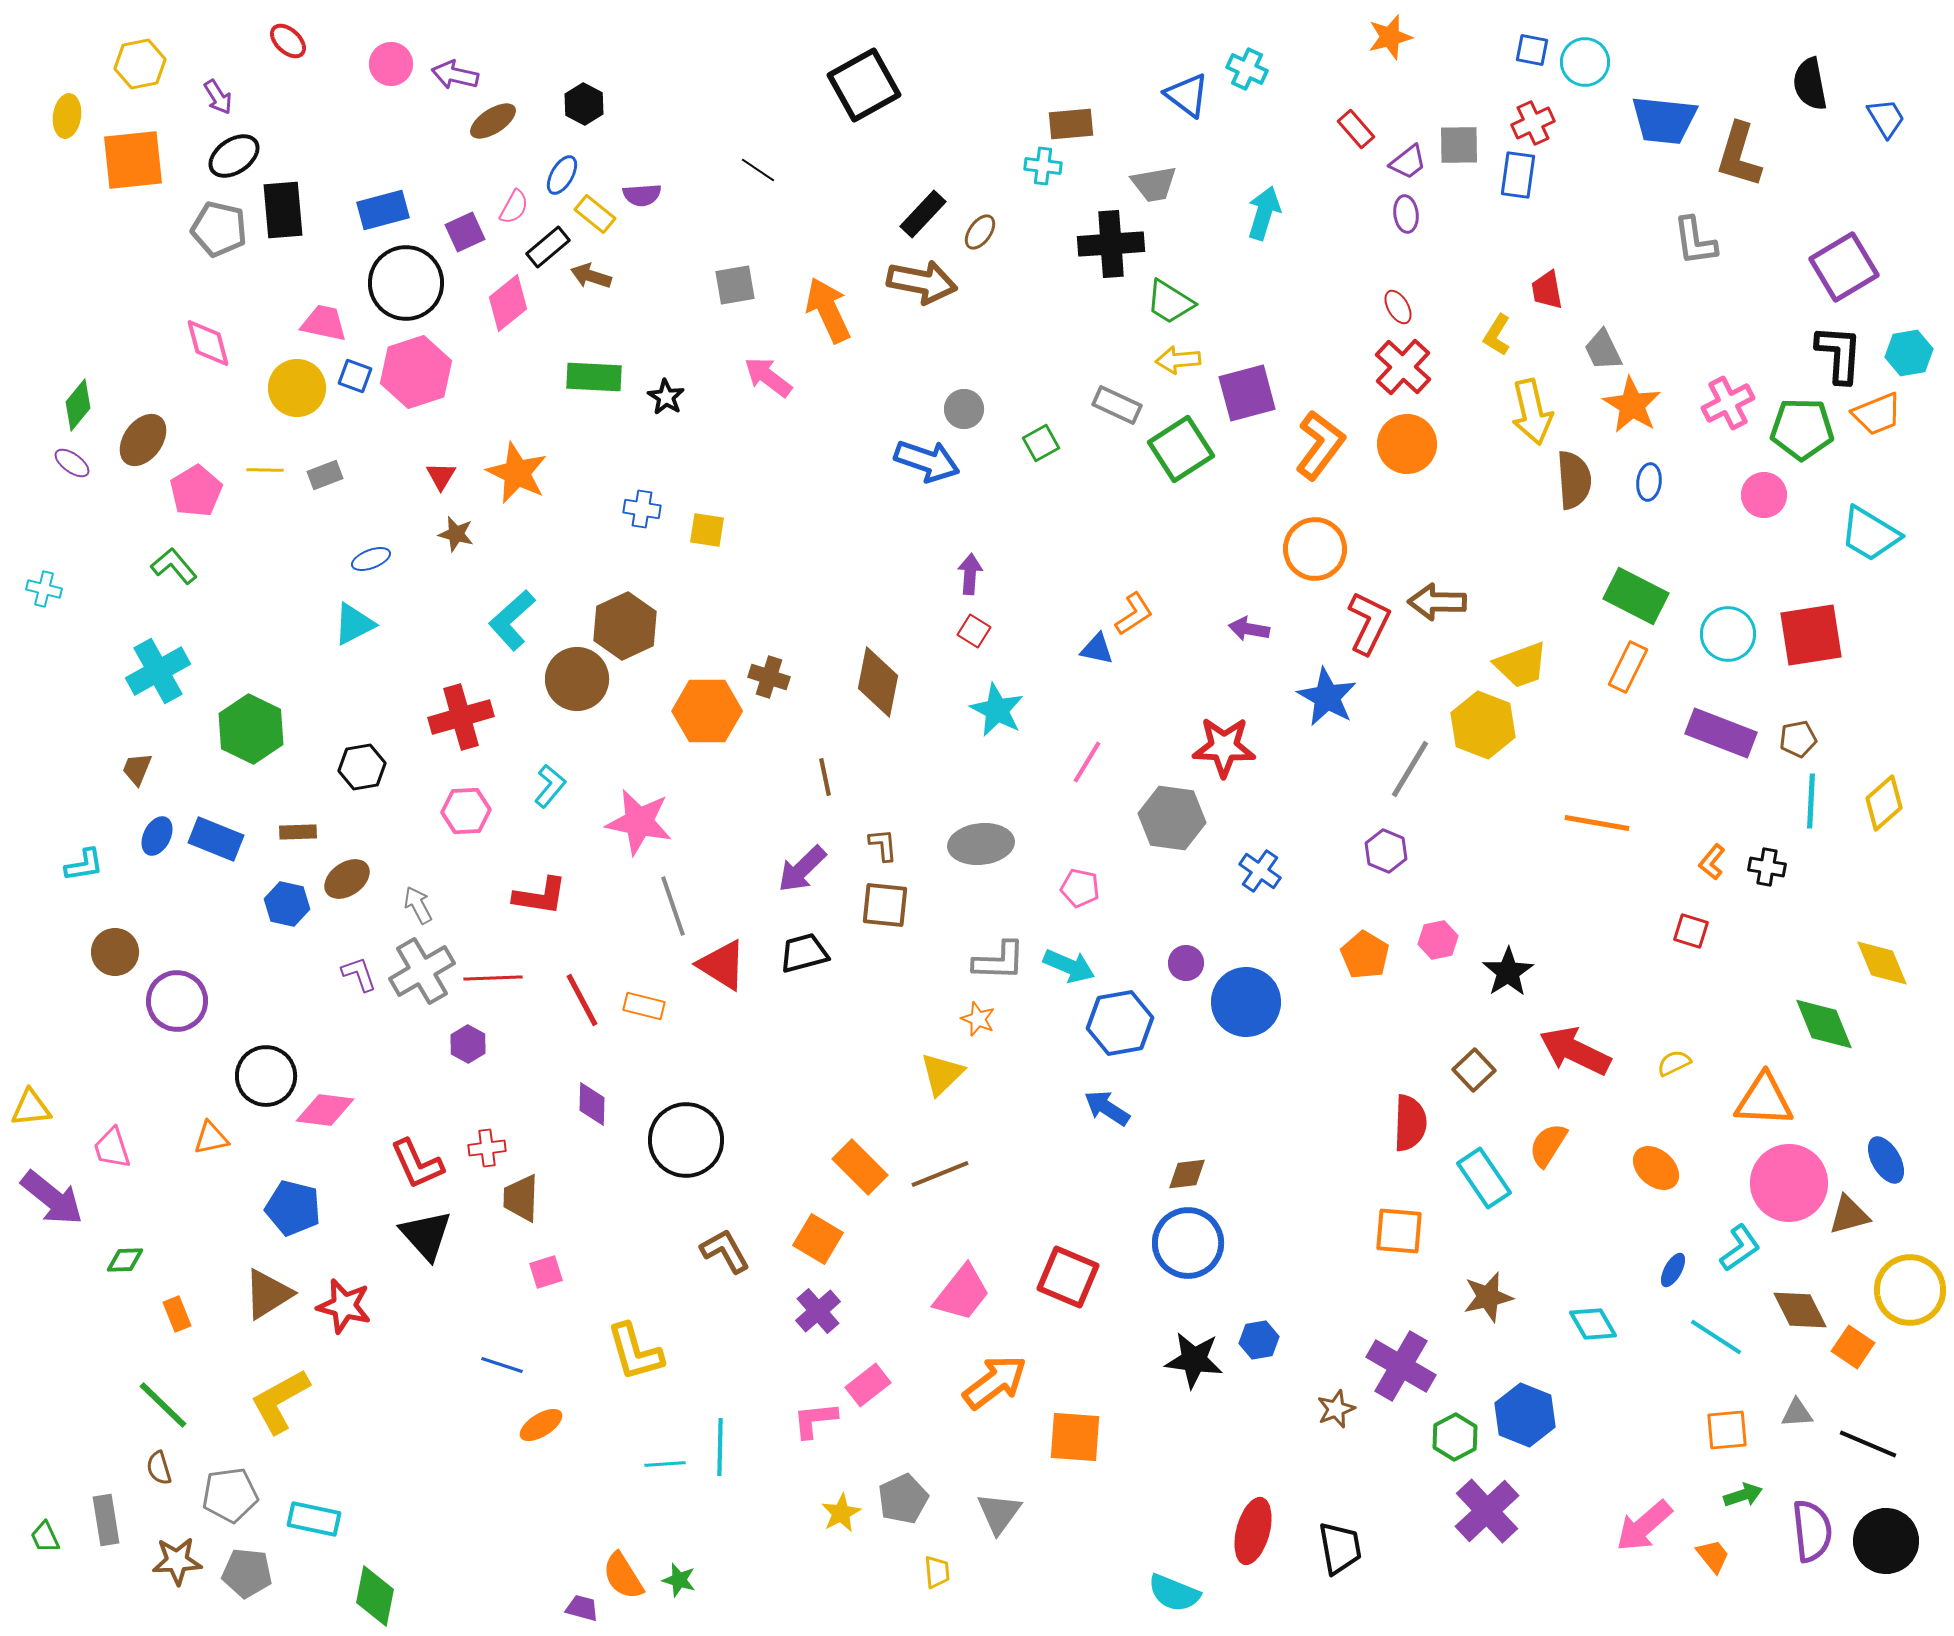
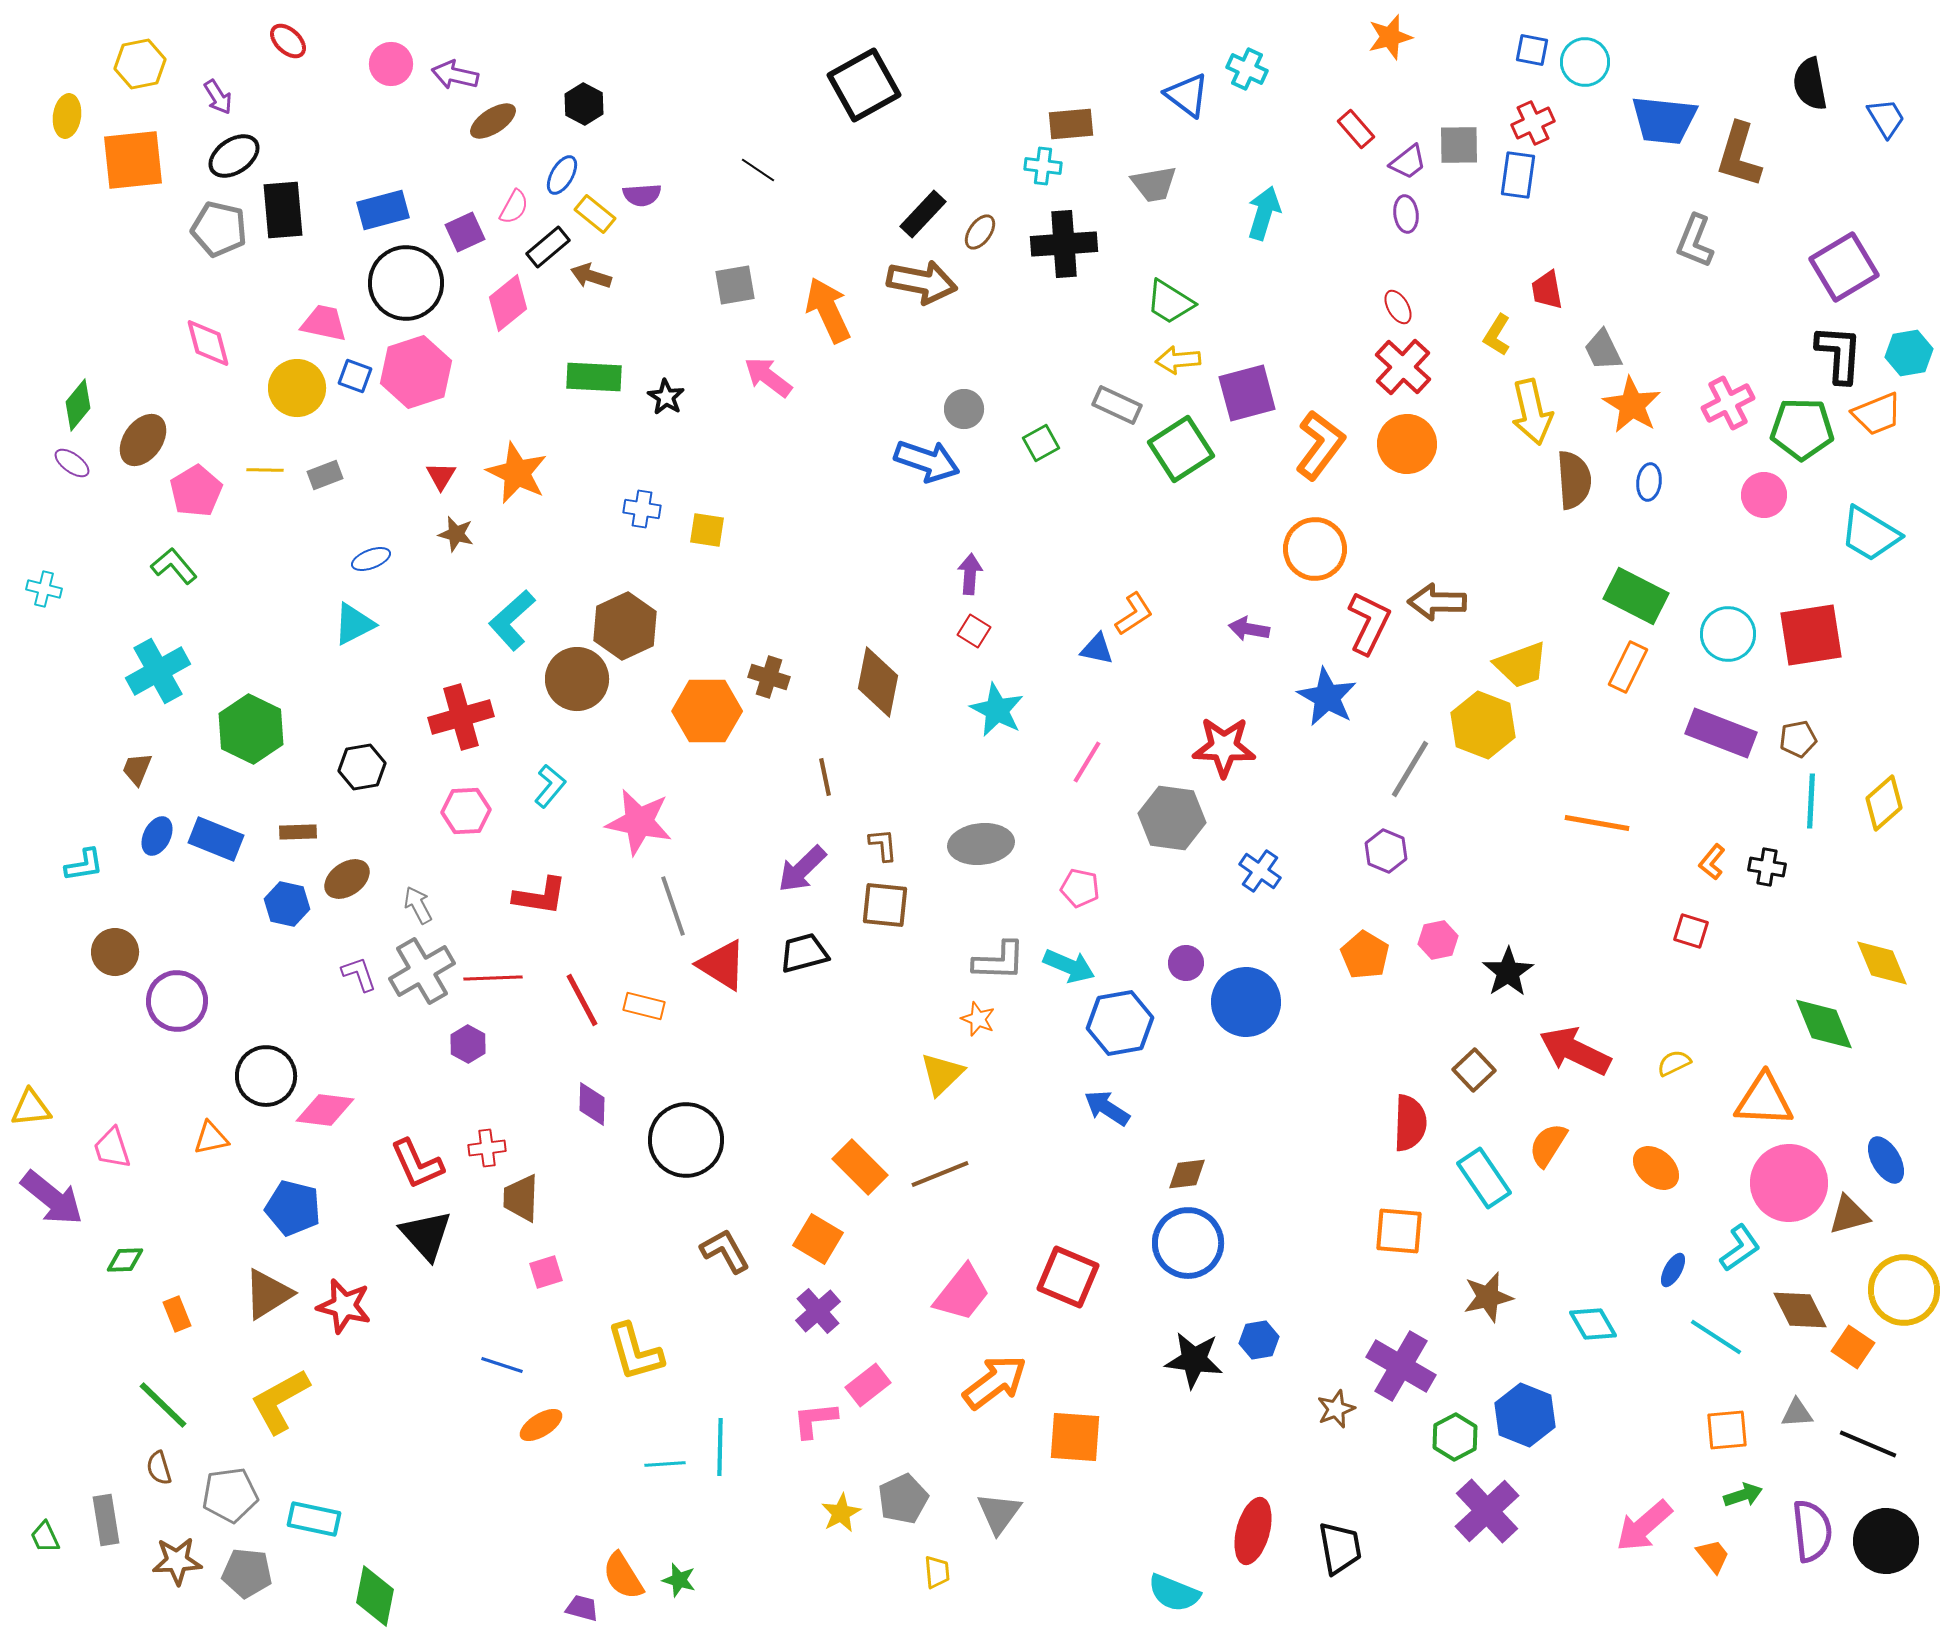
gray L-shape at (1695, 241): rotated 30 degrees clockwise
black cross at (1111, 244): moved 47 px left
yellow circle at (1910, 1290): moved 6 px left
